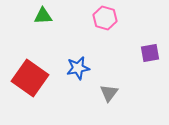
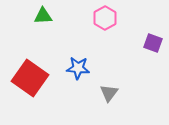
pink hexagon: rotated 15 degrees clockwise
purple square: moved 3 px right, 10 px up; rotated 30 degrees clockwise
blue star: rotated 15 degrees clockwise
